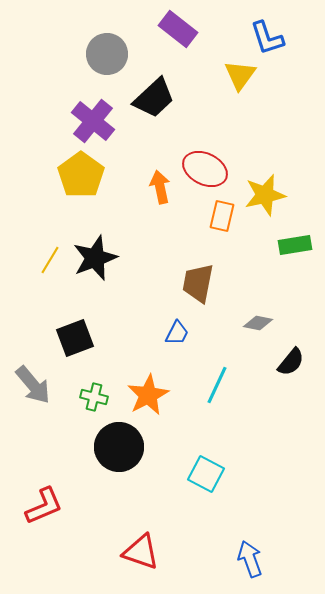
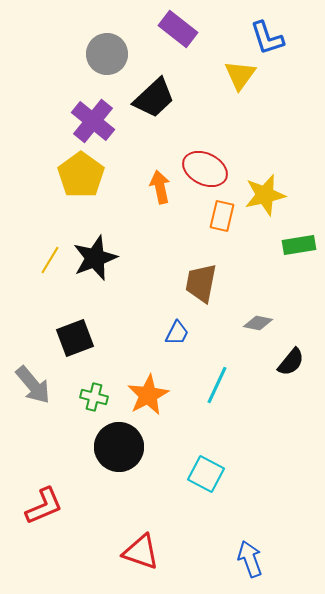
green rectangle: moved 4 px right
brown trapezoid: moved 3 px right
